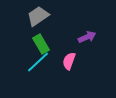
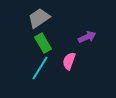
gray trapezoid: moved 1 px right, 2 px down
green rectangle: moved 2 px right, 1 px up
cyan line: moved 2 px right, 6 px down; rotated 15 degrees counterclockwise
